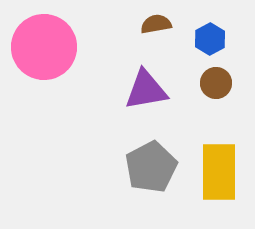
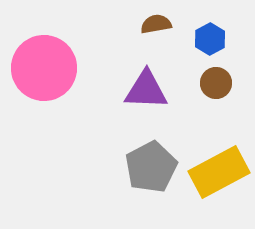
pink circle: moved 21 px down
purple triangle: rotated 12 degrees clockwise
yellow rectangle: rotated 62 degrees clockwise
